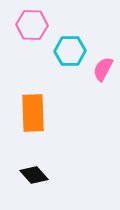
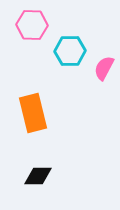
pink semicircle: moved 1 px right, 1 px up
orange rectangle: rotated 12 degrees counterclockwise
black diamond: moved 4 px right, 1 px down; rotated 48 degrees counterclockwise
